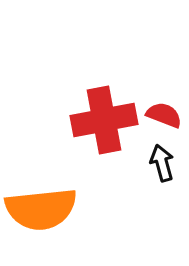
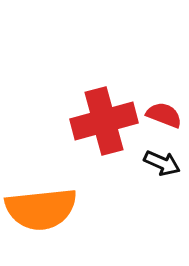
red cross: moved 1 px down; rotated 4 degrees counterclockwise
black arrow: rotated 129 degrees clockwise
